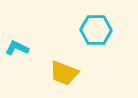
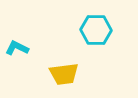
yellow trapezoid: moved 1 px down; rotated 28 degrees counterclockwise
